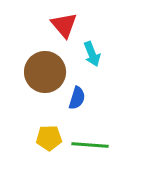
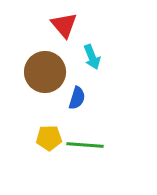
cyan arrow: moved 3 px down
green line: moved 5 px left
